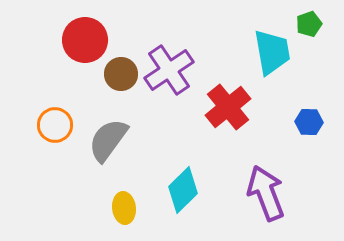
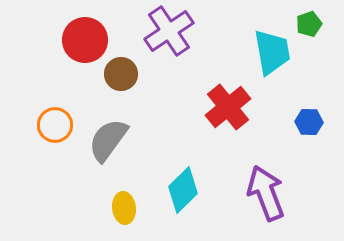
purple cross: moved 39 px up
